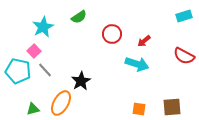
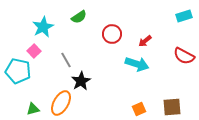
red arrow: moved 1 px right
gray line: moved 21 px right, 10 px up; rotated 14 degrees clockwise
orange square: rotated 32 degrees counterclockwise
